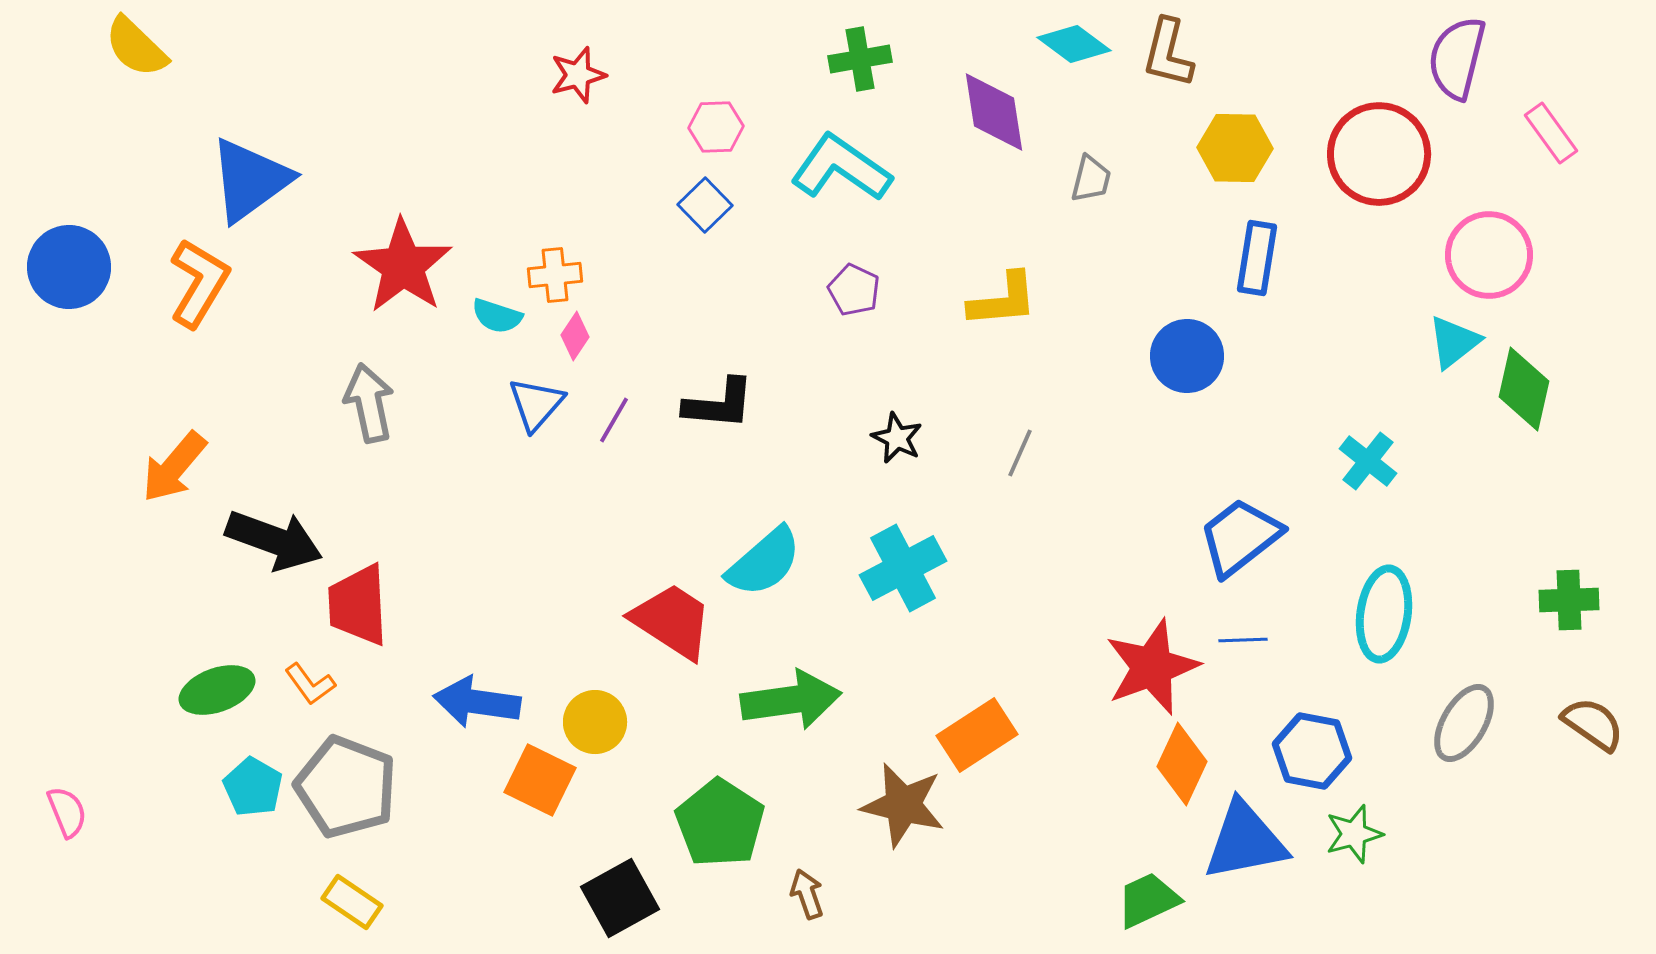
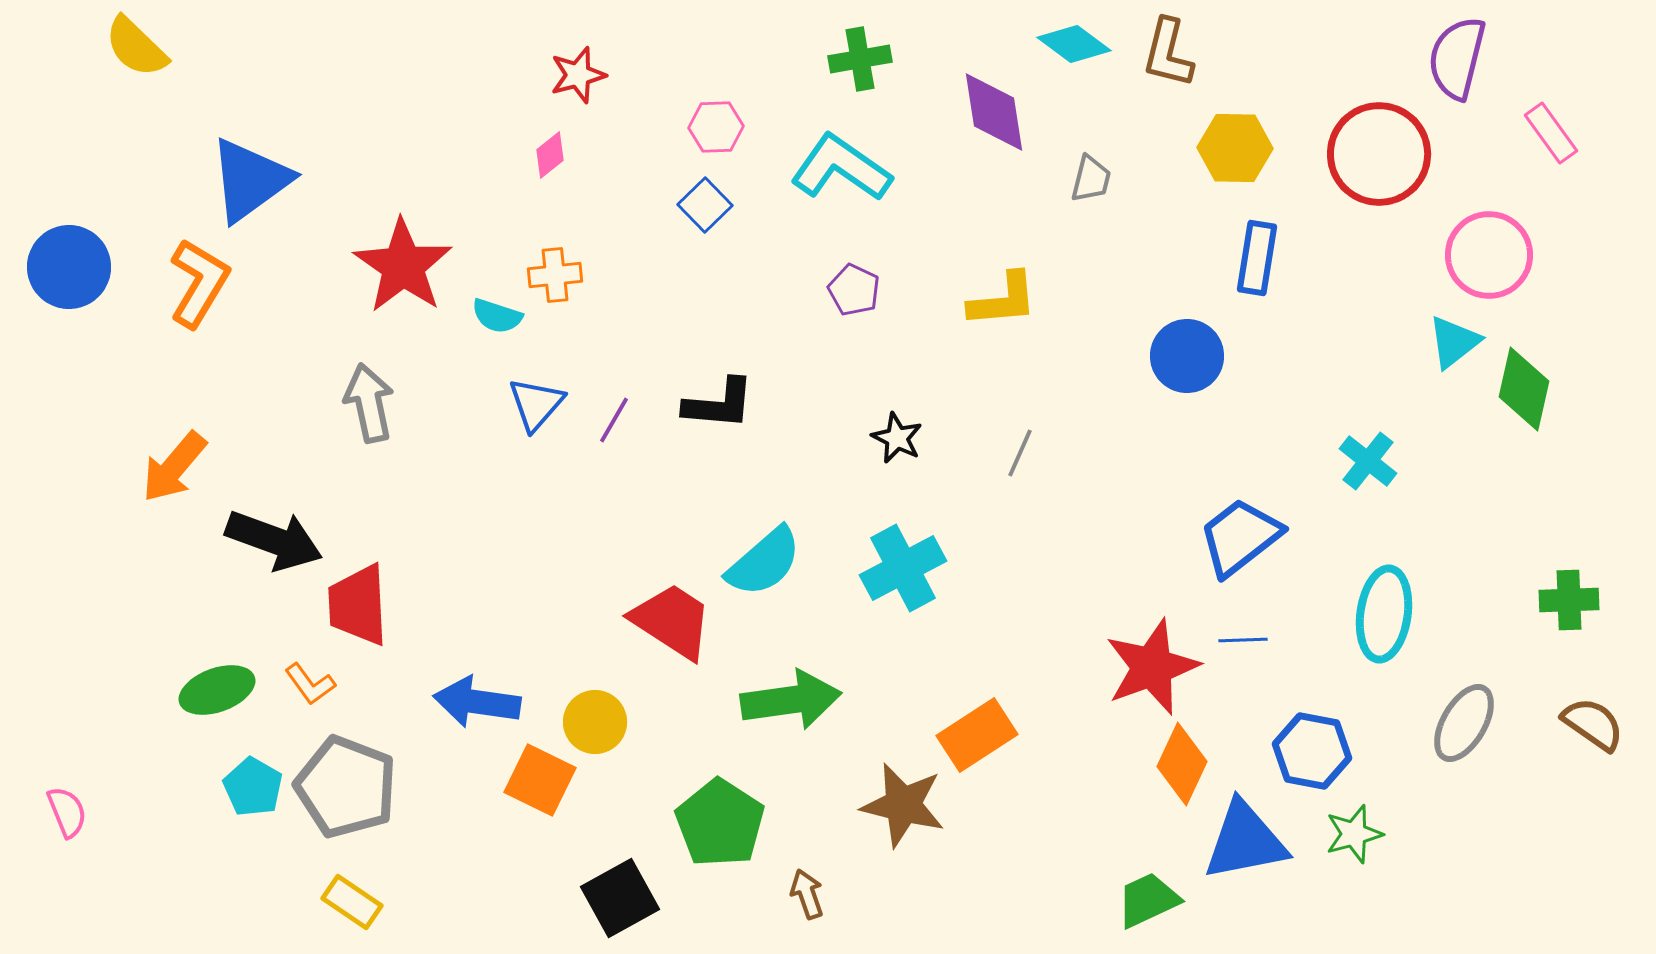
pink diamond at (575, 336): moved 25 px left, 181 px up; rotated 18 degrees clockwise
